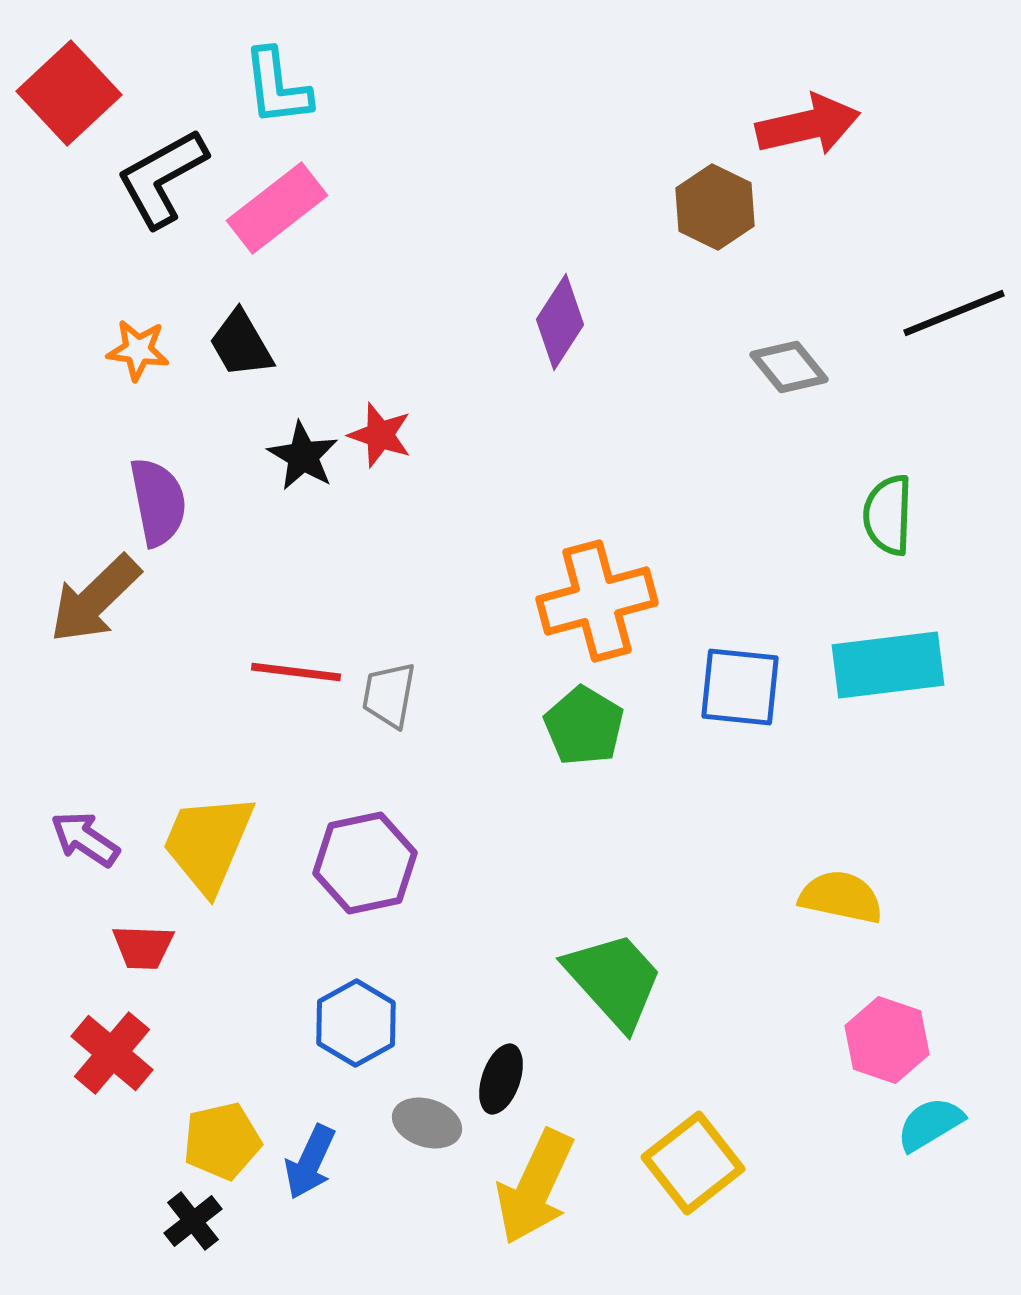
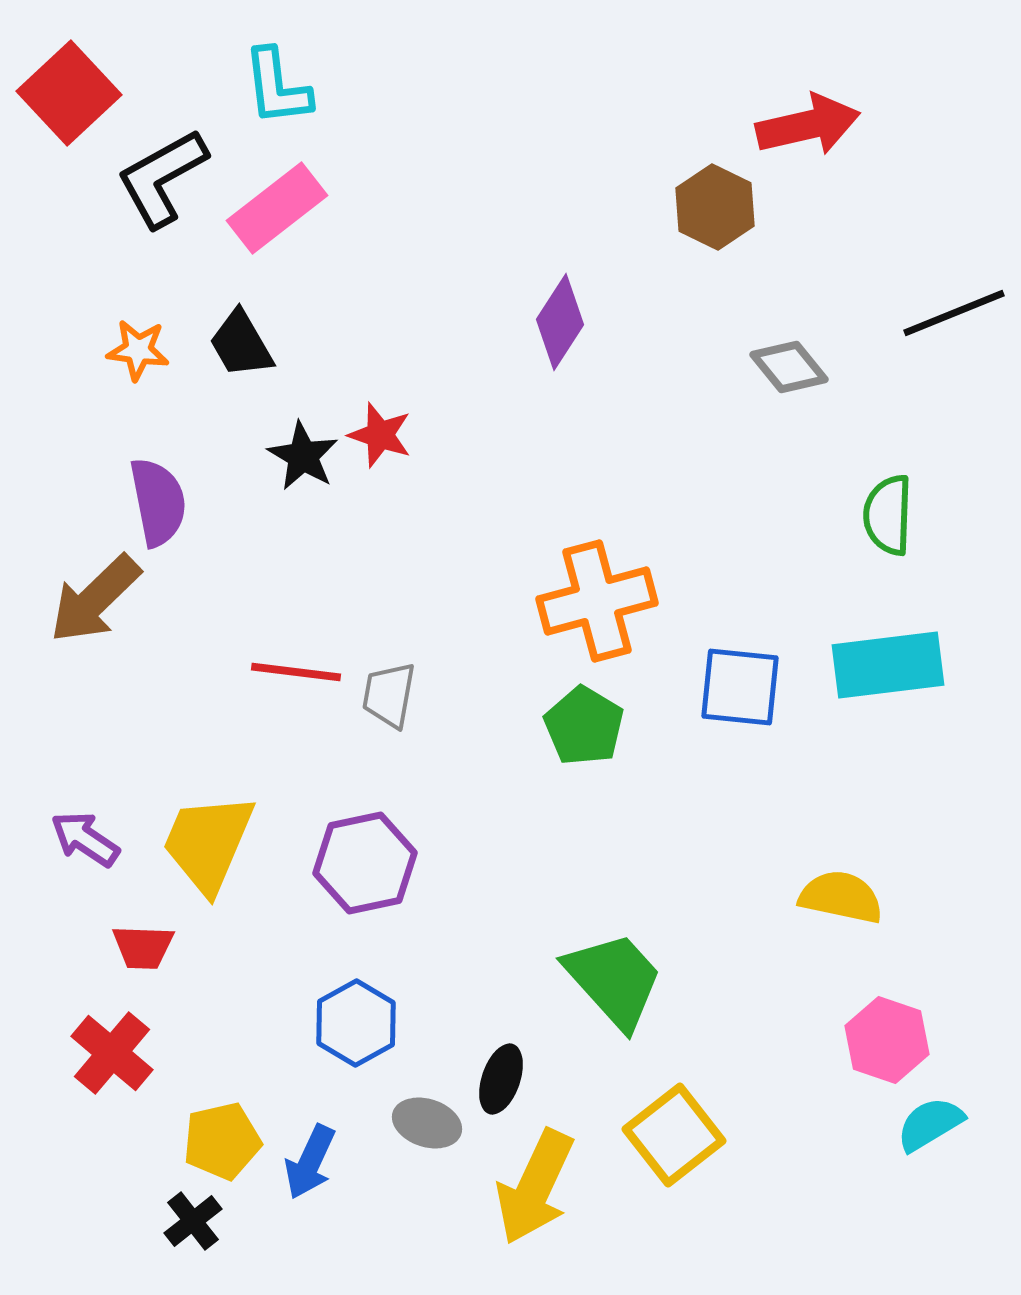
yellow square: moved 19 px left, 28 px up
